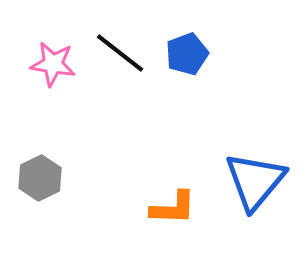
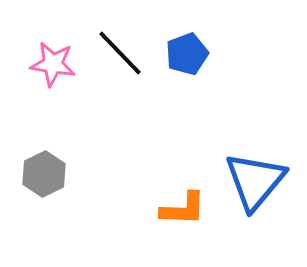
black line: rotated 8 degrees clockwise
gray hexagon: moved 4 px right, 4 px up
orange L-shape: moved 10 px right, 1 px down
